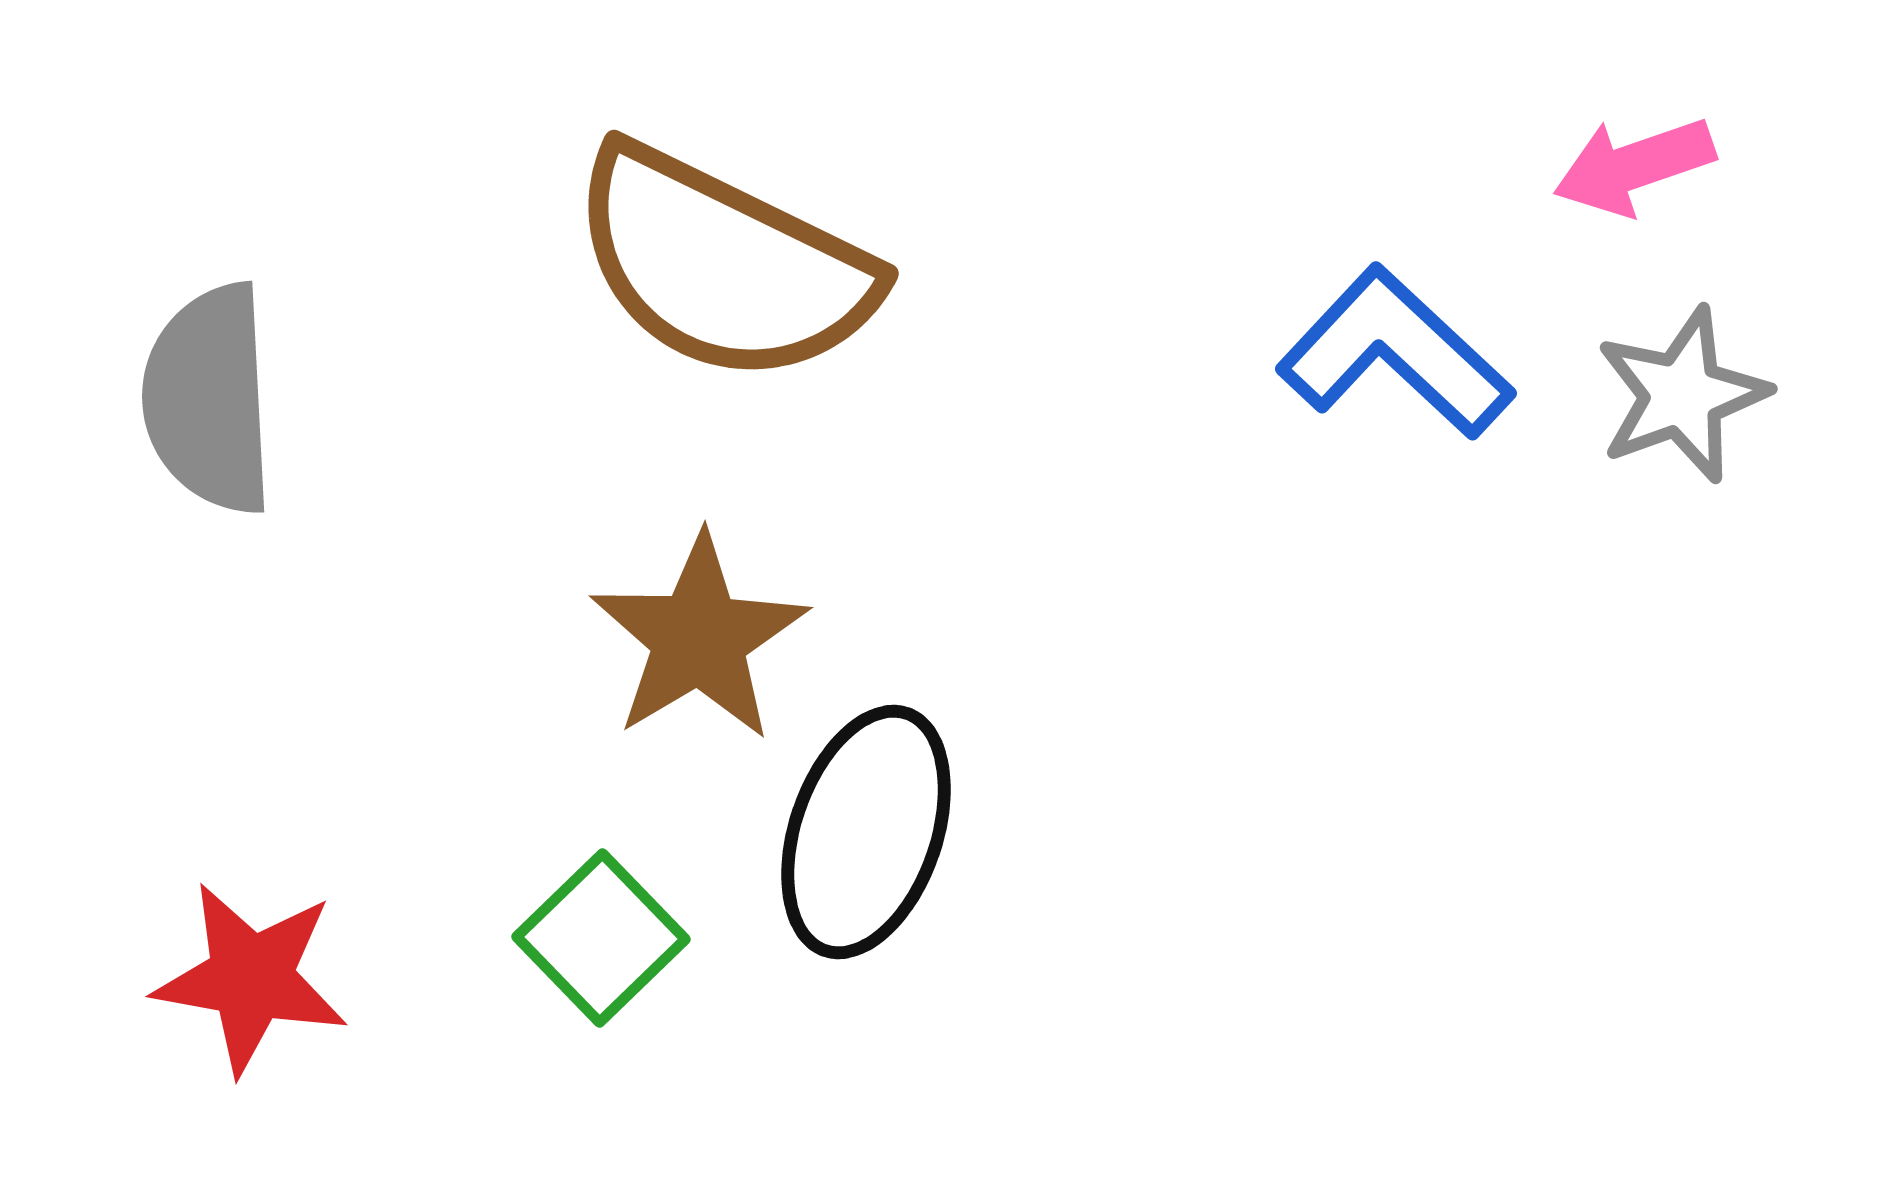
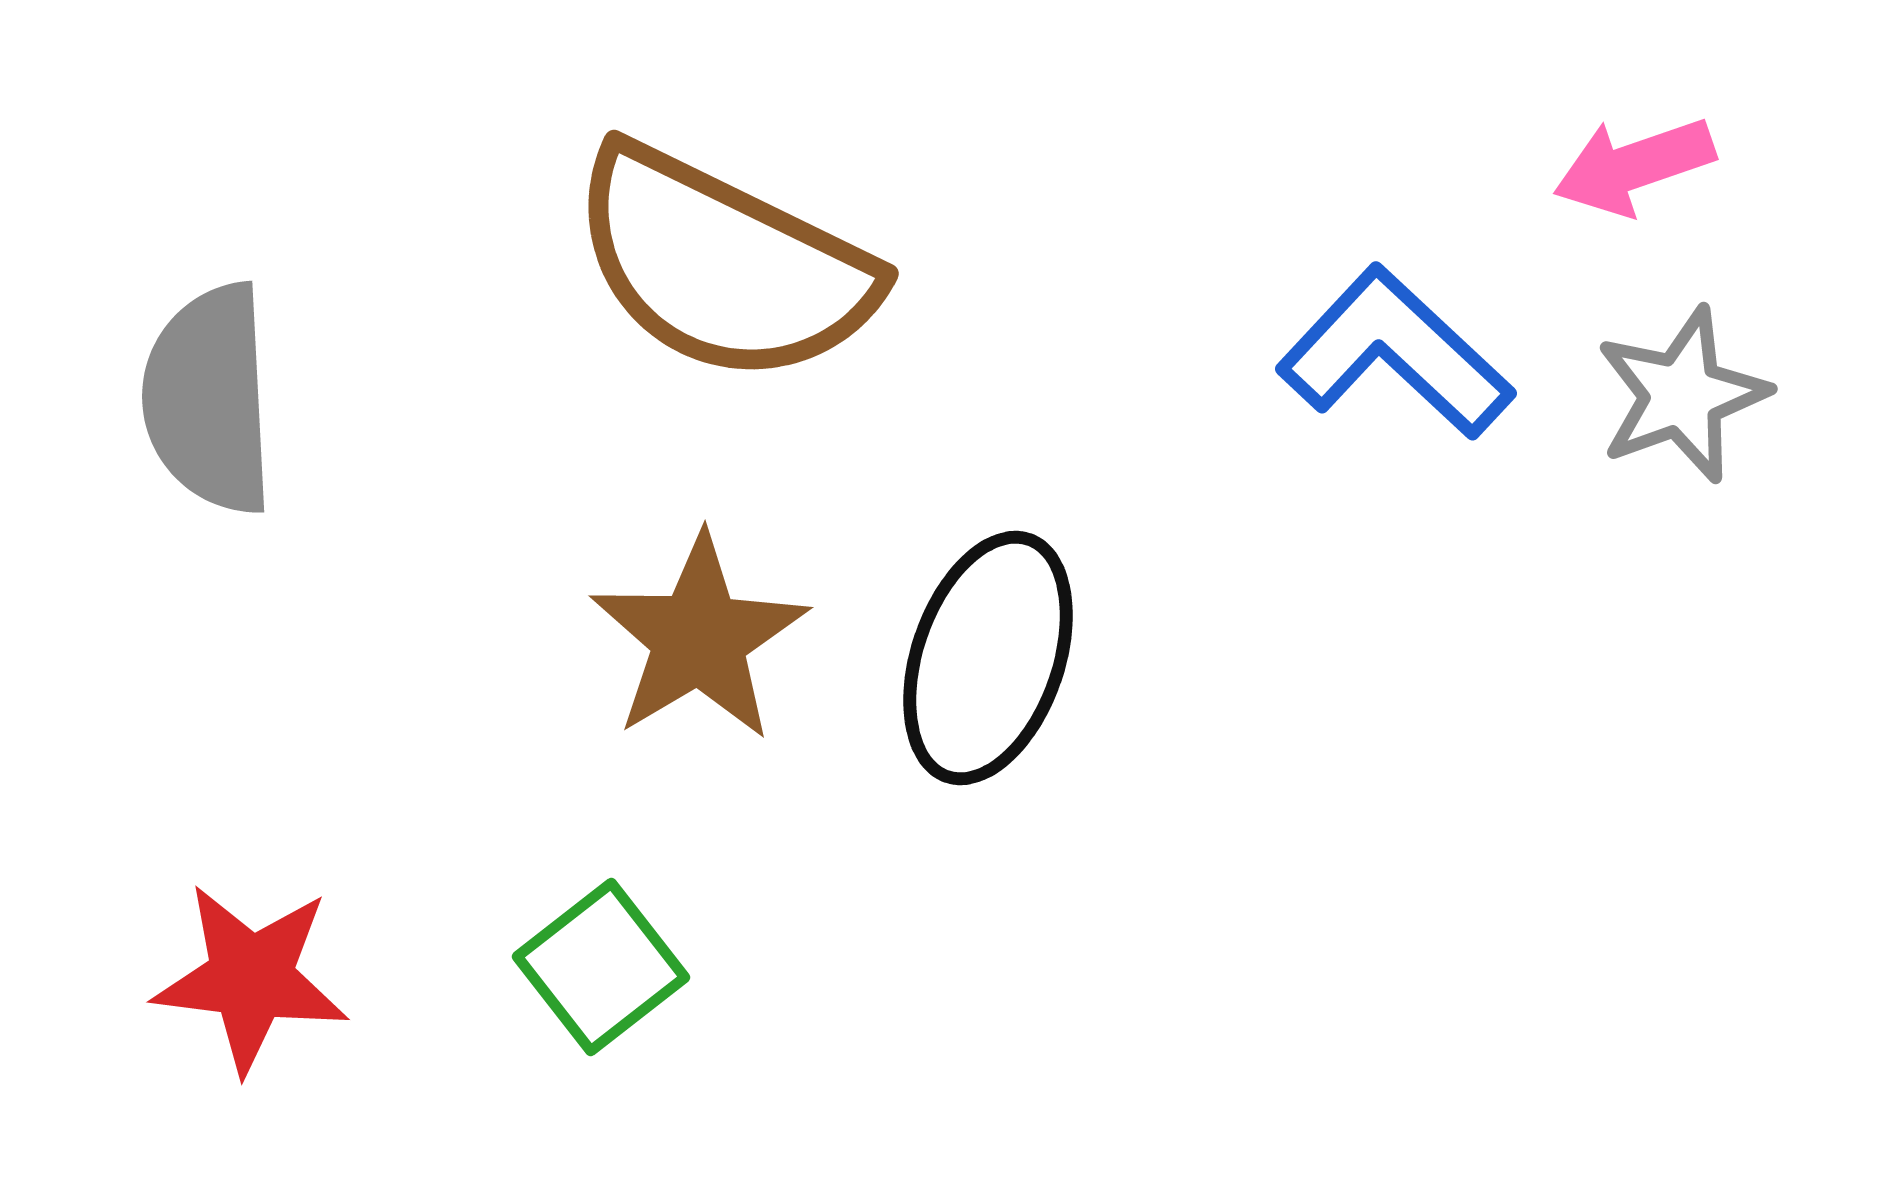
black ellipse: moved 122 px right, 174 px up
green square: moved 29 px down; rotated 6 degrees clockwise
red star: rotated 3 degrees counterclockwise
